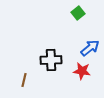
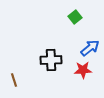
green square: moved 3 px left, 4 px down
red star: moved 1 px right, 1 px up; rotated 12 degrees counterclockwise
brown line: moved 10 px left; rotated 32 degrees counterclockwise
